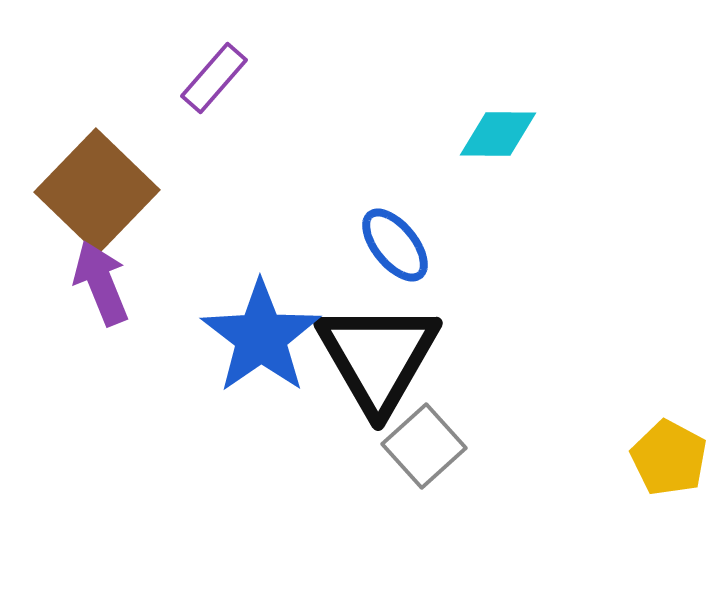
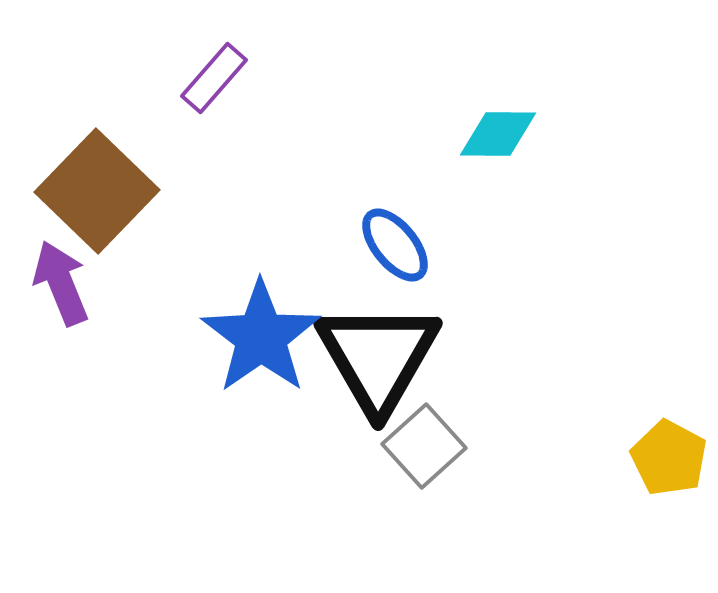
purple arrow: moved 40 px left
